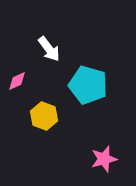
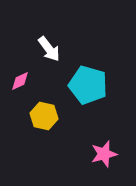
pink diamond: moved 3 px right
yellow hexagon: rotated 8 degrees counterclockwise
pink star: moved 5 px up
